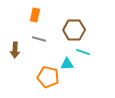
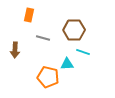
orange rectangle: moved 6 px left
gray line: moved 4 px right, 1 px up
